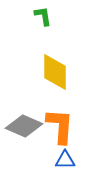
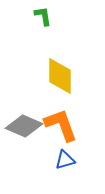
yellow diamond: moved 5 px right, 4 px down
orange L-shape: moved 1 px right, 1 px up; rotated 24 degrees counterclockwise
blue triangle: rotated 15 degrees counterclockwise
